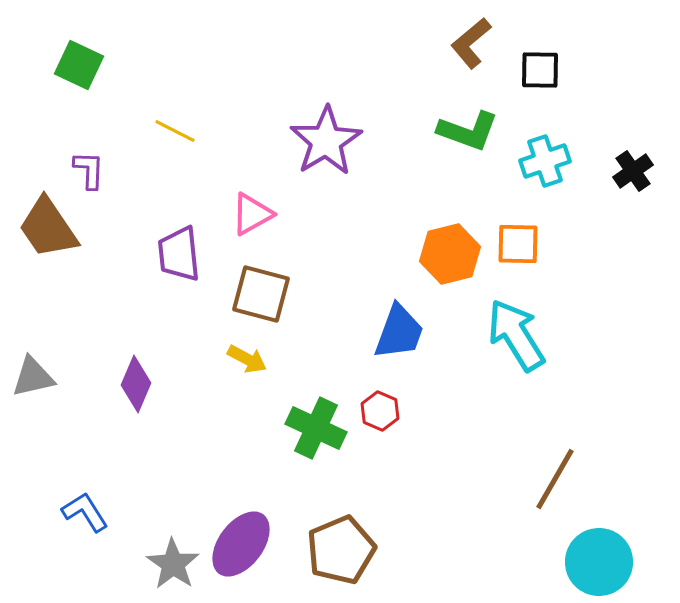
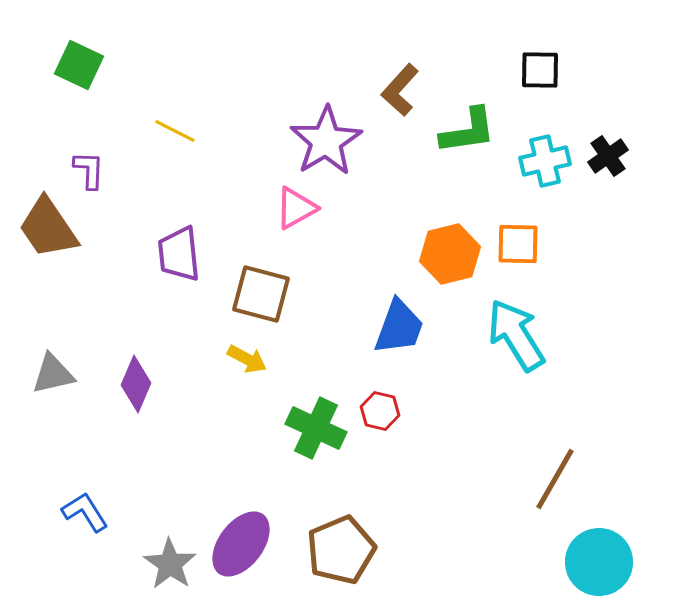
brown L-shape: moved 71 px left, 47 px down; rotated 8 degrees counterclockwise
green L-shape: rotated 28 degrees counterclockwise
cyan cross: rotated 6 degrees clockwise
black cross: moved 25 px left, 15 px up
pink triangle: moved 44 px right, 6 px up
blue trapezoid: moved 5 px up
gray triangle: moved 20 px right, 3 px up
red hexagon: rotated 9 degrees counterclockwise
gray star: moved 3 px left
